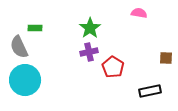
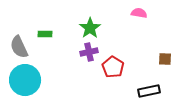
green rectangle: moved 10 px right, 6 px down
brown square: moved 1 px left, 1 px down
black rectangle: moved 1 px left
